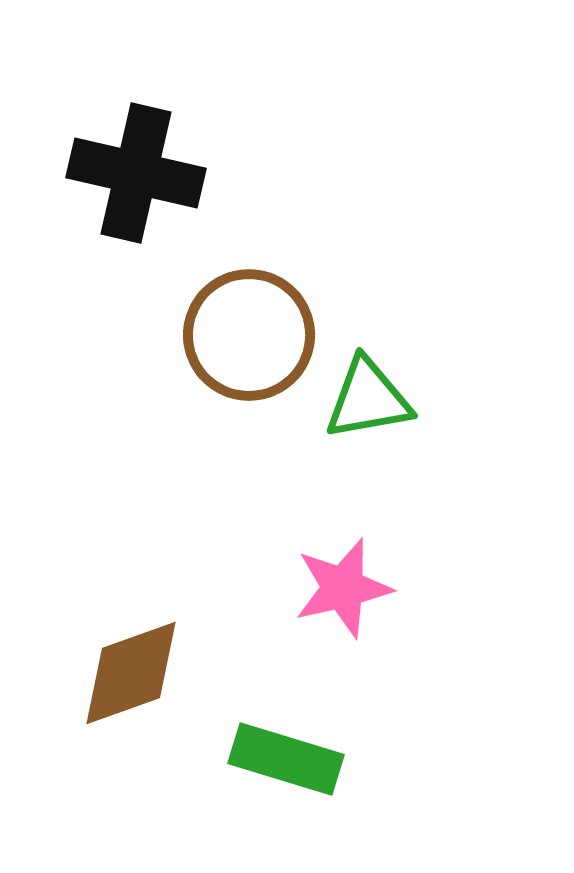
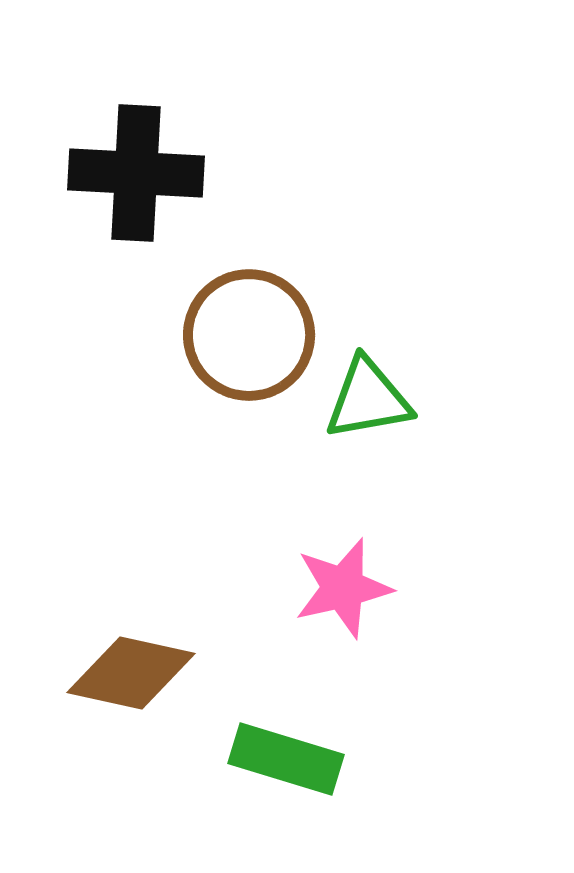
black cross: rotated 10 degrees counterclockwise
brown diamond: rotated 32 degrees clockwise
